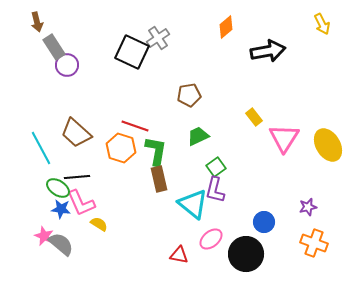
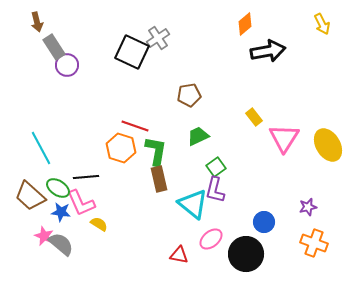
orange diamond: moved 19 px right, 3 px up
brown trapezoid: moved 46 px left, 63 px down
black line: moved 9 px right
blue star: moved 3 px down
